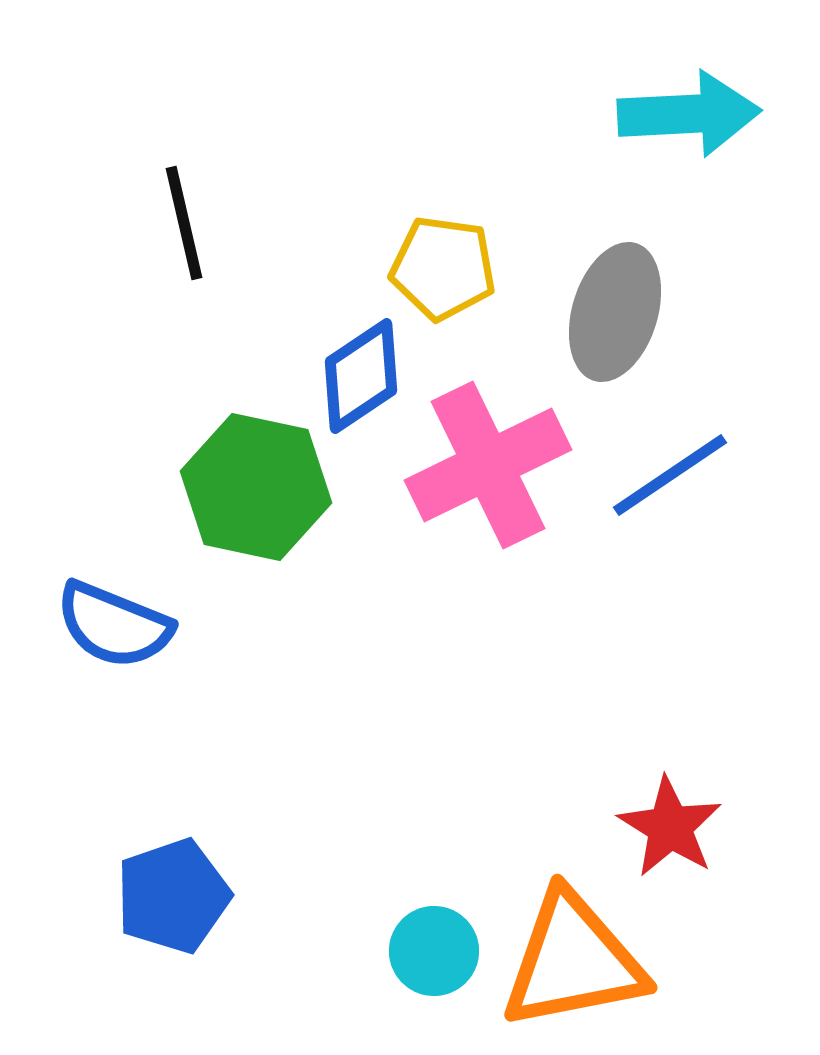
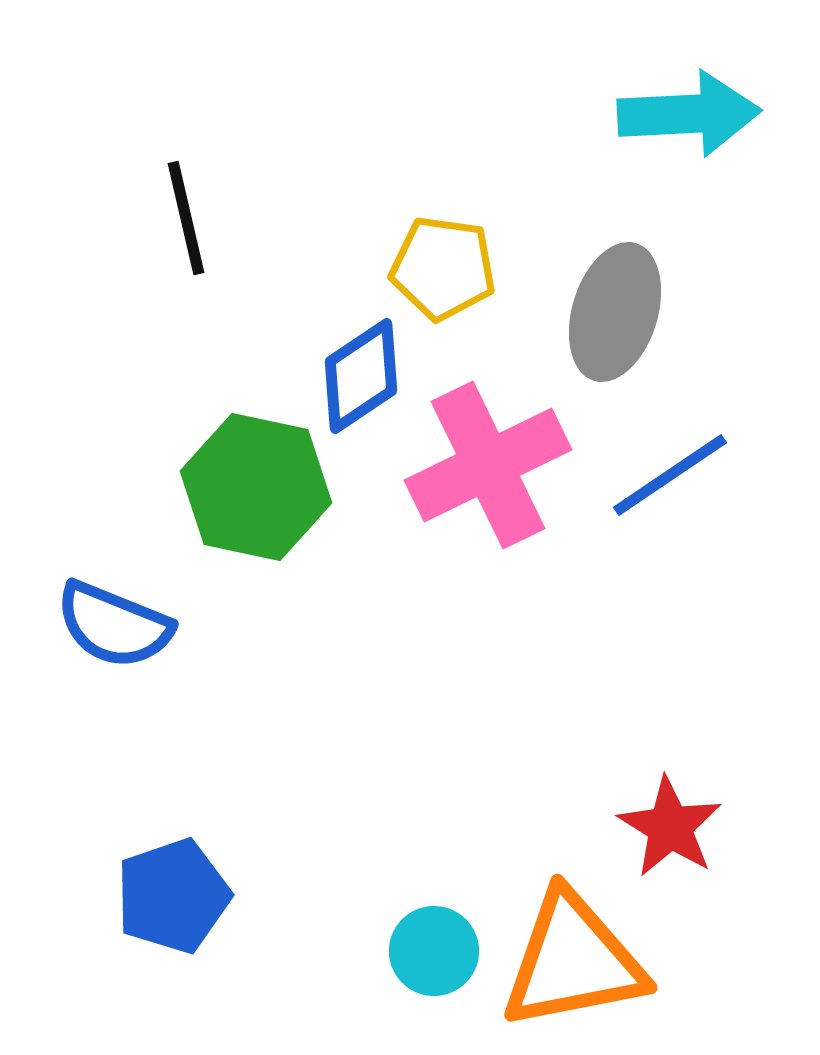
black line: moved 2 px right, 5 px up
